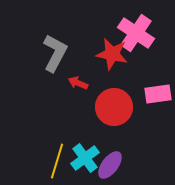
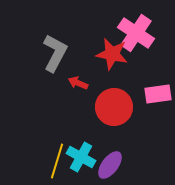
cyan cross: moved 4 px left, 1 px up; rotated 24 degrees counterclockwise
